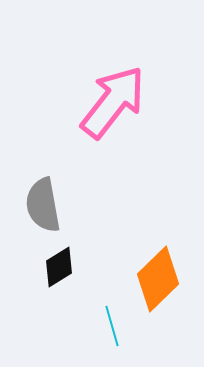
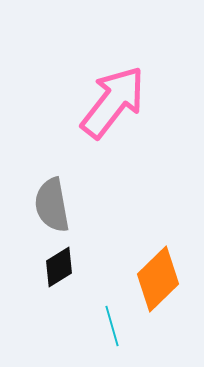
gray semicircle: moved 9 px right
